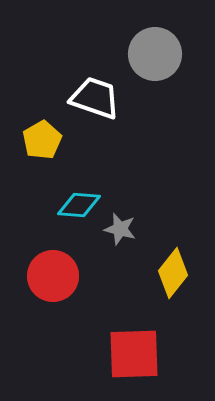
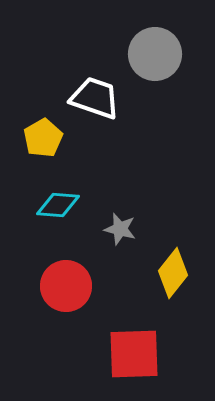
yellow pentagon: moved 1 px right, 2 px up
cyan diamond: moved 21 px left
red circle: moved 13 px right, 10 px down
